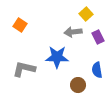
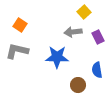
yellow square: moved 2 px left, 2 px up
gray L-shape: moved 7 px left, 18 px up
